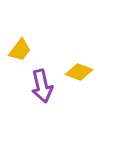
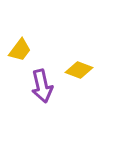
yellow diamond: moved 2 px up
